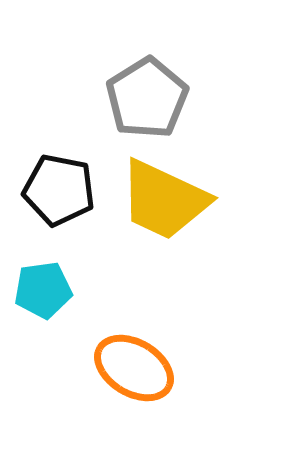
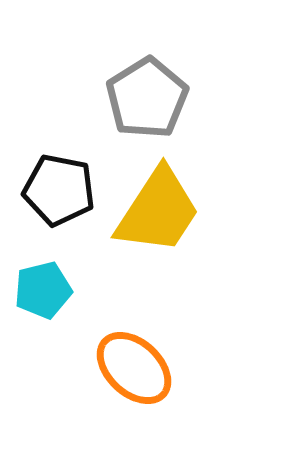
yellow trapezoid: moved 6 px left, 11 px down; rotated 82 degrees counterclockwise
cyan pentagon: rotated 6 degrees counterclockwise
orange ellipse: rotated 12 degrees clockwise
